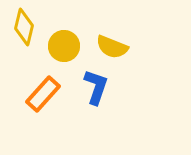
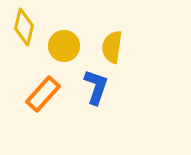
yellow semicircle: rotated 76 degrees clockwise
